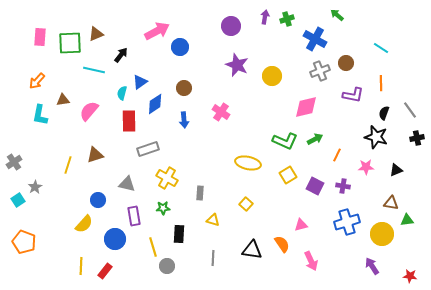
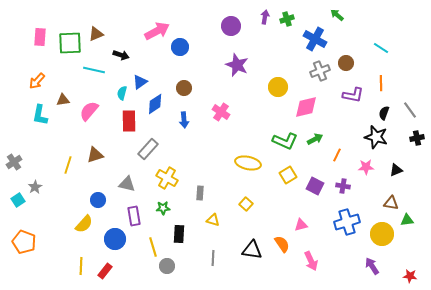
black arrow at (121, 55): rotated 70 degrees clockwise
yellow circle at (272, 76): moved 6 px right, 11 px down
gray rectangle at (148, 149): rotated 30 degrees counterclockwise
